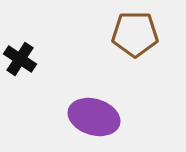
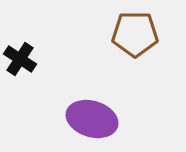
purple ellipse: moved 2 px left, 2 px down
